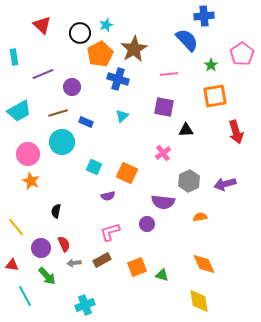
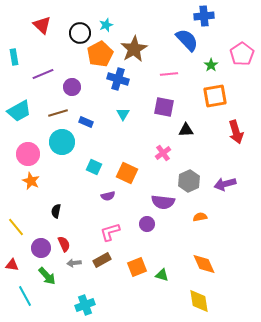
cyan triangle at (122, 116): moved 1 px right, 2 px up; rotated 16 degrees counterclockwise
